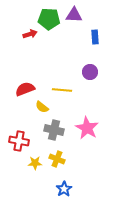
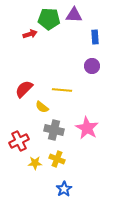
purple circle: moved 2 px right, 6 px up
red semicircle: moved 1 px left; rotated 24 degrees counterclockwise
red cross: rotated 36 degrees counterclockwise
